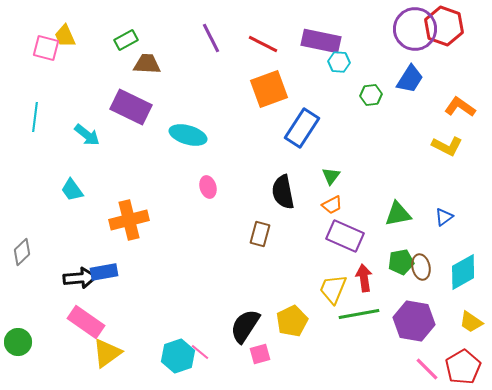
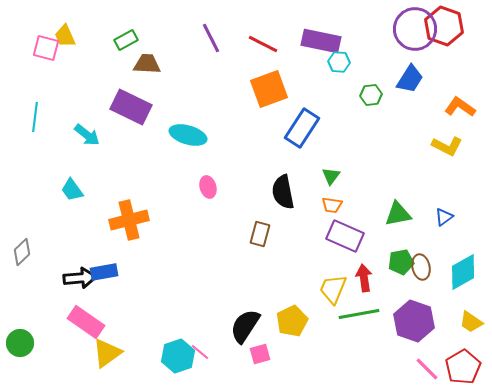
orange trapezoid at (332, 205): rotated 35 degrees clockwise
purple hexagon at (414, 321): rotated 9 degrees clockwise
green circle at (18, 342): moved 2 px right, 1 px down
